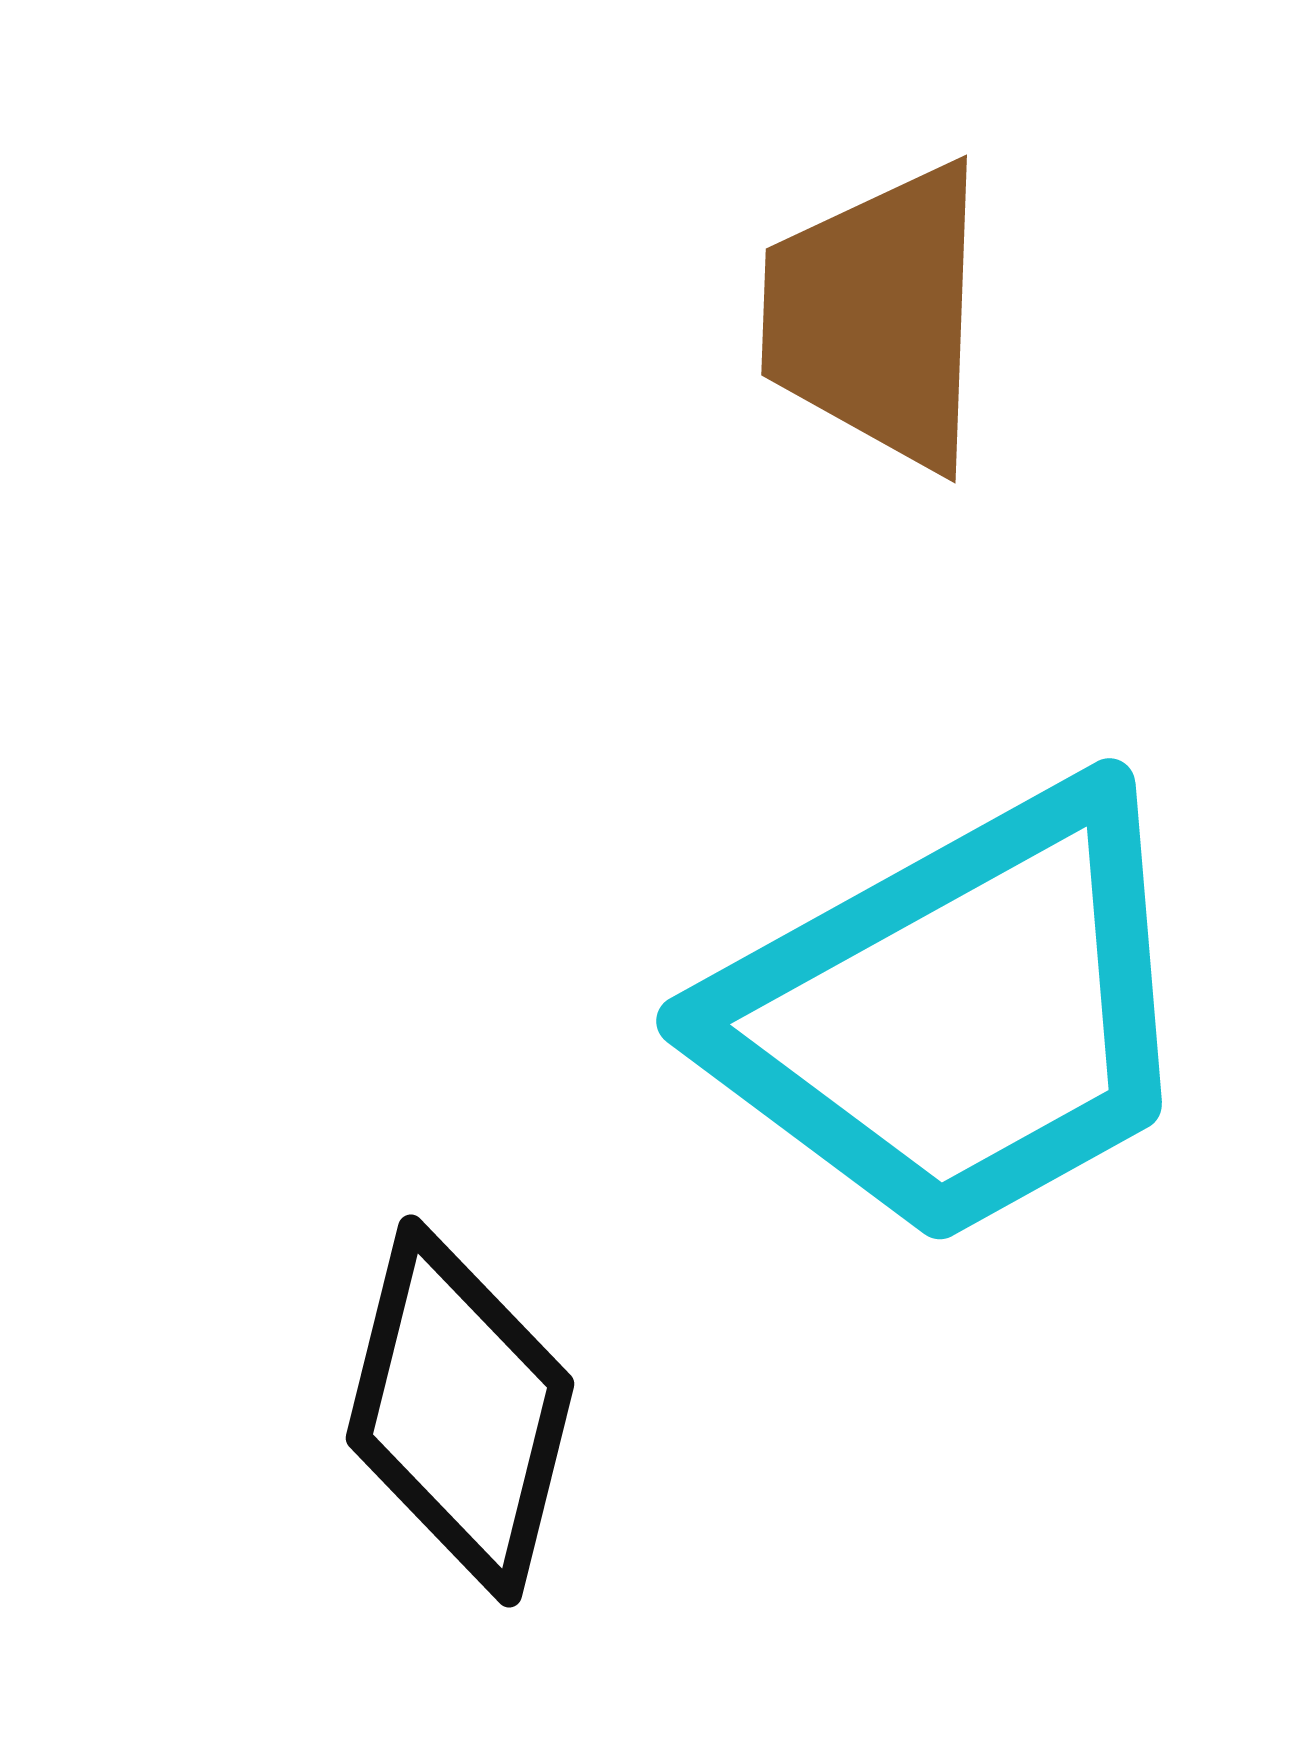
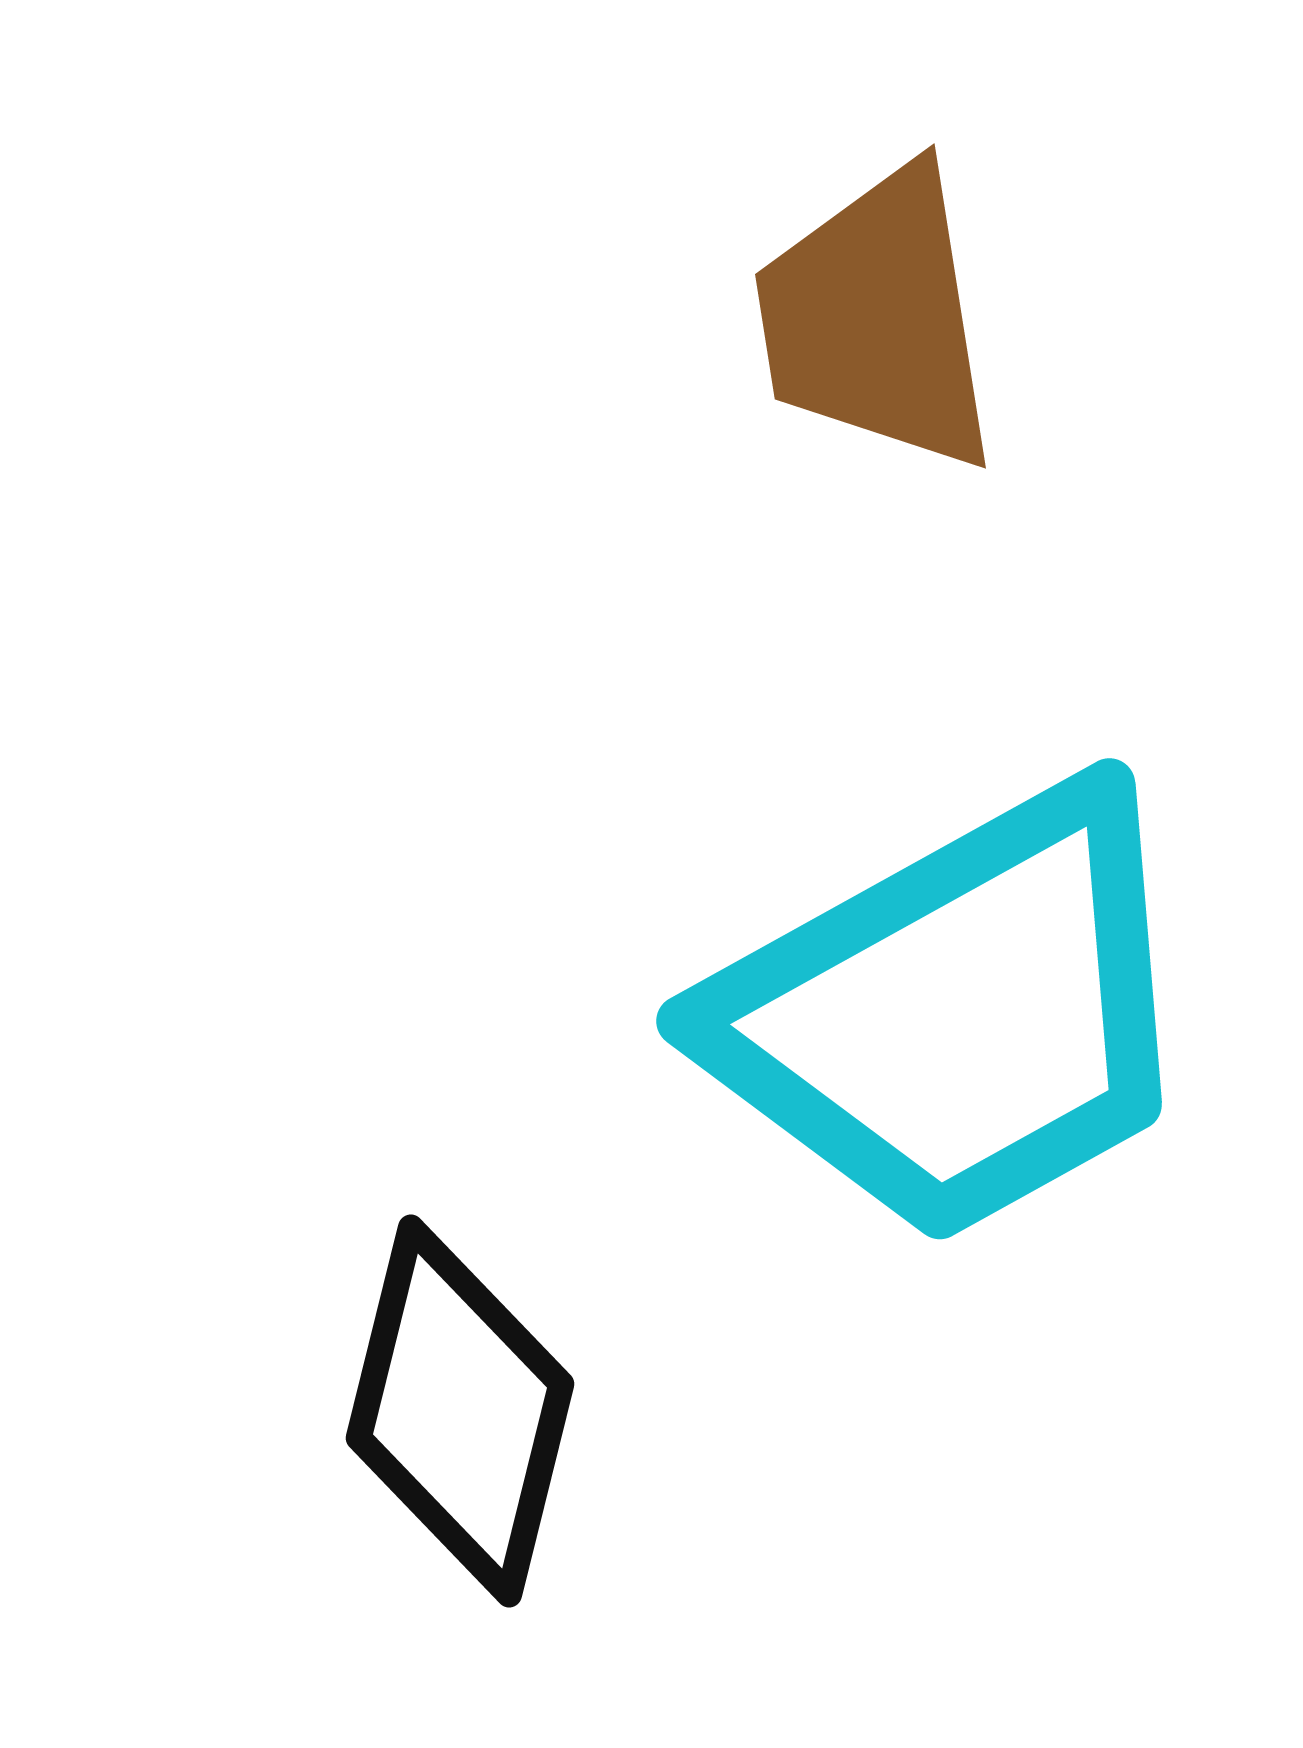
brown trapezoid: moved 3 px down; rotated 11 degrees counterclockwise
